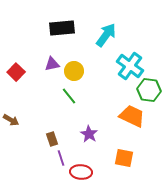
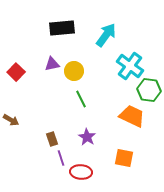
green line: moved 12 px right, 3 px down; rotated 12 degrees clockwise
purple star: moved 2 px left, 3 px down
